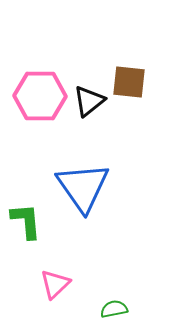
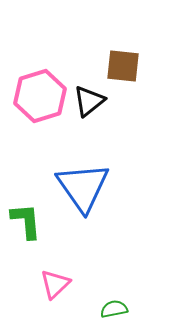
brown square: moved 6 px left, 16 px up
pink hexagon: rotated 18 degrees counterclockwise
